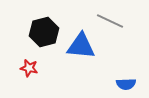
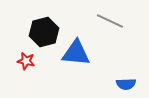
blue triangle: moved 5 px left, 7 px down
red star: moved 3 px left, 7 px up
